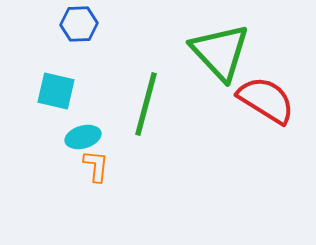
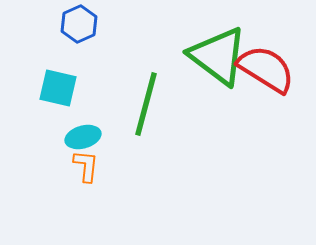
blue hexagon: rotated 21 degrees counterclockwise
green triangle: moved 2 px left, 4 px down; rotated 10 degrees counterclockwise
cyan square: moved 2 px right, 3 px up
red semicircle: moved 31 px up
orange L-shape: moved 10 px left
